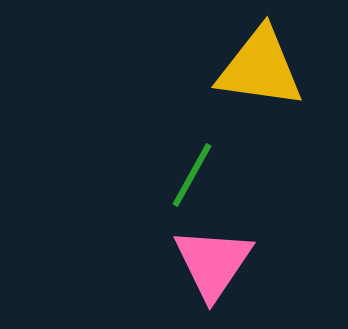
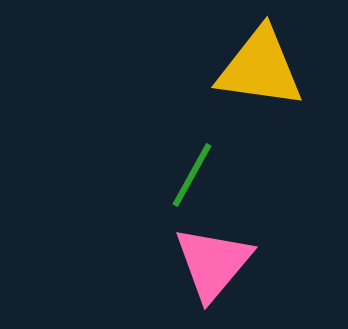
pink triangle: rotated 6 degrees clockwise
